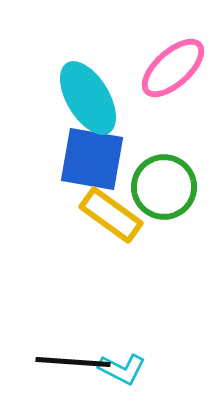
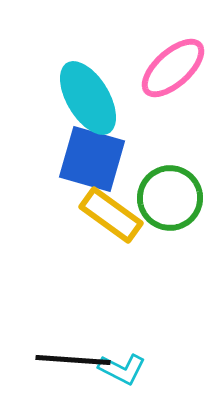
blue square: rotated 6 degrees clockwise
green circle: moved 6 px right, 11 px down
black line: moved 2 px up
